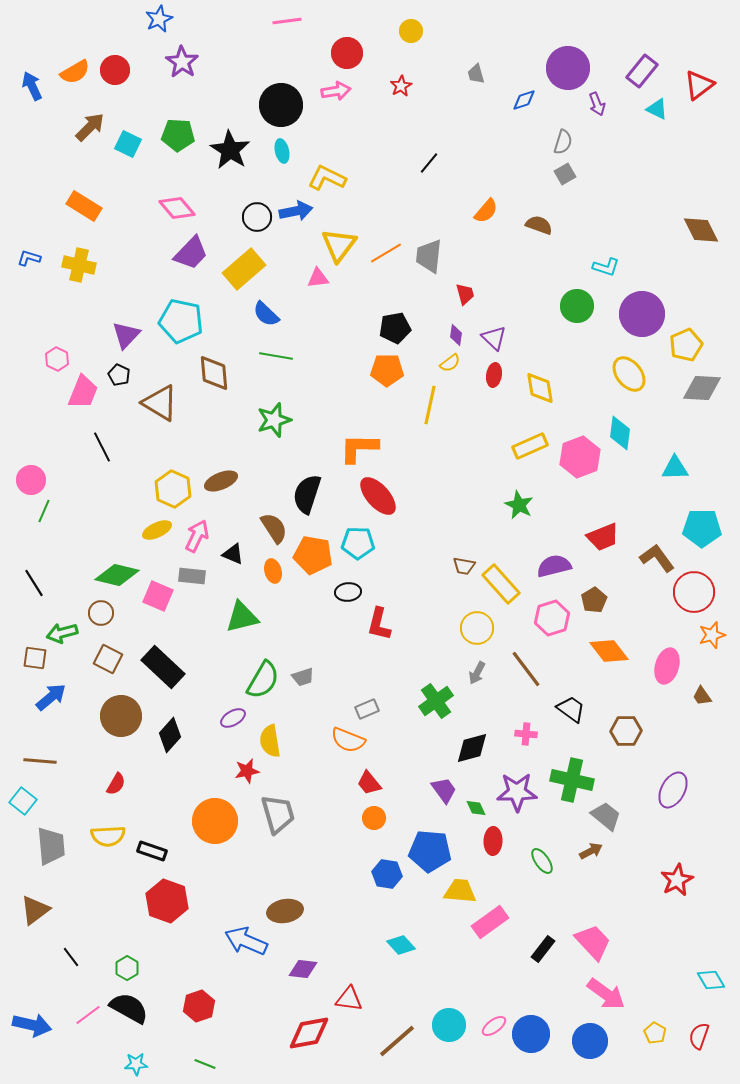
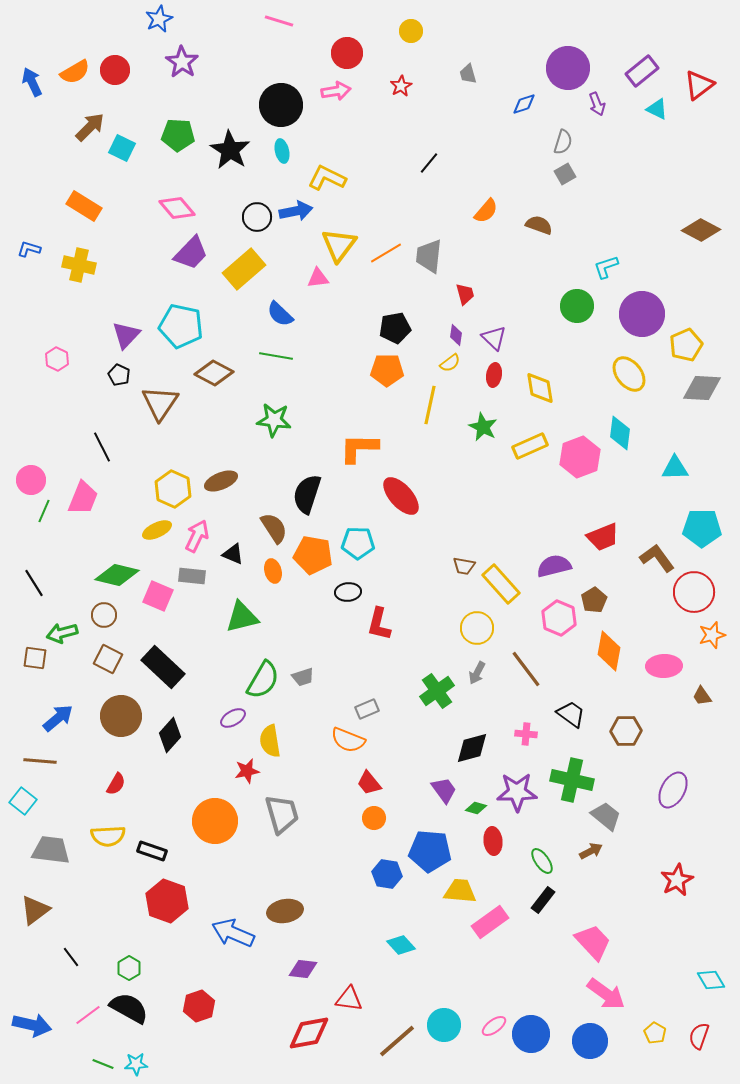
pink line at (287, 21): moved 8 px left; rotated 24 degrees clockwise
purple rectangle at (642, 71): rotated 12 degrees clockwise
gray trapezoid at (476, 74): moved 8 px left
blue arrow at (32, 86): moved 4 px up
blue diamond at (524, 100): moved 4 px down
cyan square at (128, 144): moved 6 px left, 4 px down
brown diamond at (701, 230): rotated 36 degrees counterclockwise
blue L-shape at (29, 258): moved 9 px up
cyan L-shape at (606, 267): rotated 144 degrees clockwise
blue semicircle at (266, 314): moved 14 px right
cyan pentagon at (181, 321): moved 5 px down
brown diamond at (214, 373): rotated 57 degrees counterclockwise
pink trapezoid at (83, 392): moved 106 px down
brown triangle at (160, 403): rotated 33 degrees clockwise
green star at (274, 420): rotated 24 degrees clockwise
red ellipse at (378, 496): moved 23 px right
green star at (519, 505): moved 36 px left, 78 px up
brown circle at (101, 613): moved 3 px right, 2 px down
pink hexagon at (552, 618): moved 7 px right; rotated 20 degrees counterclockwise
orange diamond at (609, 651): rotated 48 degrees clockwise
pink ellipse at (667, 666): moved 3 px left; rotated 72 degrees clockwise
blue arrow at (51, 697): moved 7 px right, 21 px down
green cross at (436, 701): moved 1 px right, 10 px up
black trapezoid at (571, 709): moved 5 px down
green diamond at (476, 808): rotated 50 degrees counterclockwise
gray trapezoid at (278, 814): moved 4 px right
red ellipse at (493, 841): rotated 8 degrees counterclockwise
gray trapezoid at (51, 846): moved 4 px down; rotated 78 degrees counterclockwise
blue arrow at (246, 941): moved 13 px left, 8 px up
black rectangle at (543, 949): moved 49 px up
green hexagon at (127, 968): moved 2 px right
cyan circle at (449, 1025): moved 5 px left
green line at (205, 1064): moved 102 px left
